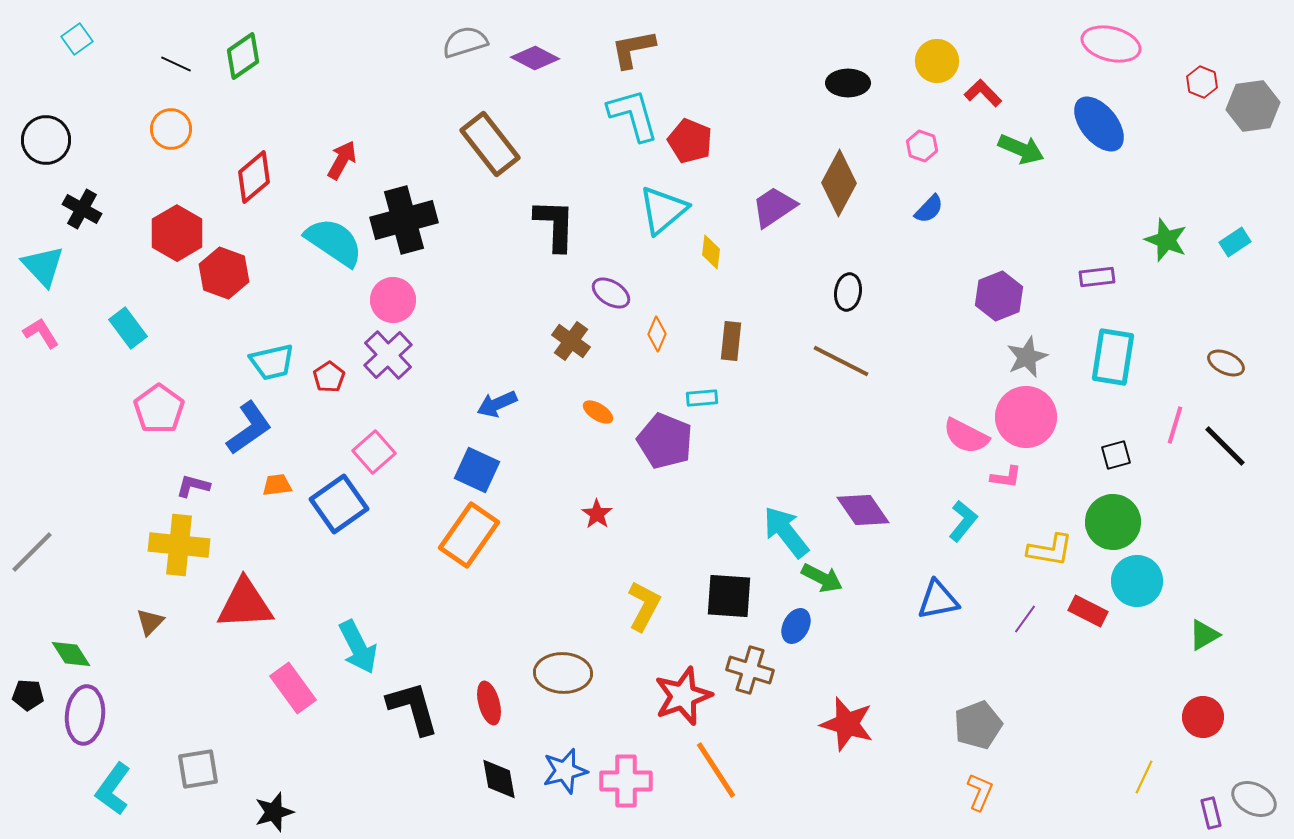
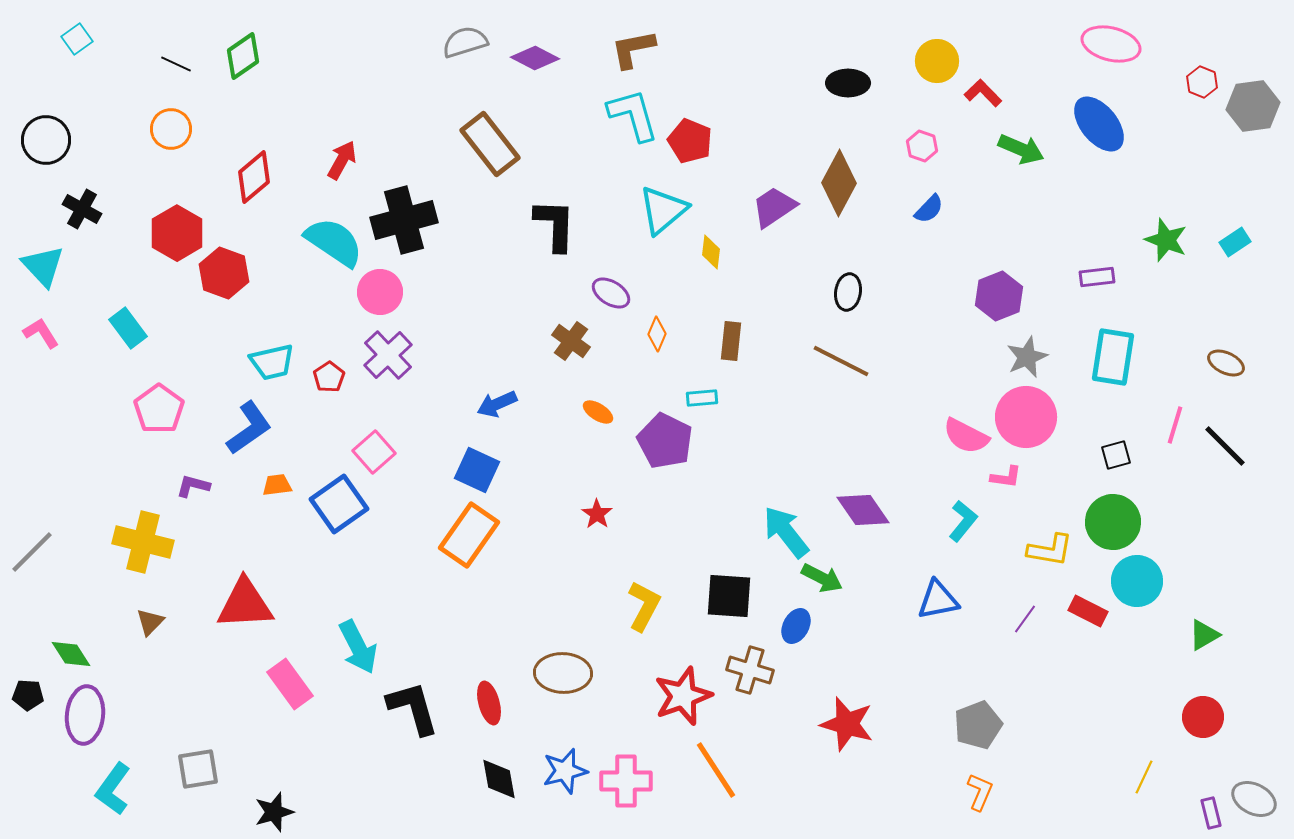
pink circle at (393, 300): moved 13 px left, 8 px up
purple pentagon at (665, 441): rotated 4 degrees clockwise
yellow cross at (179, 545): moved 36 px left, 3 px up; rotated 8 degrees clockwise
pink rectangle at (293, 688): moved 3 px left, 4 px up
